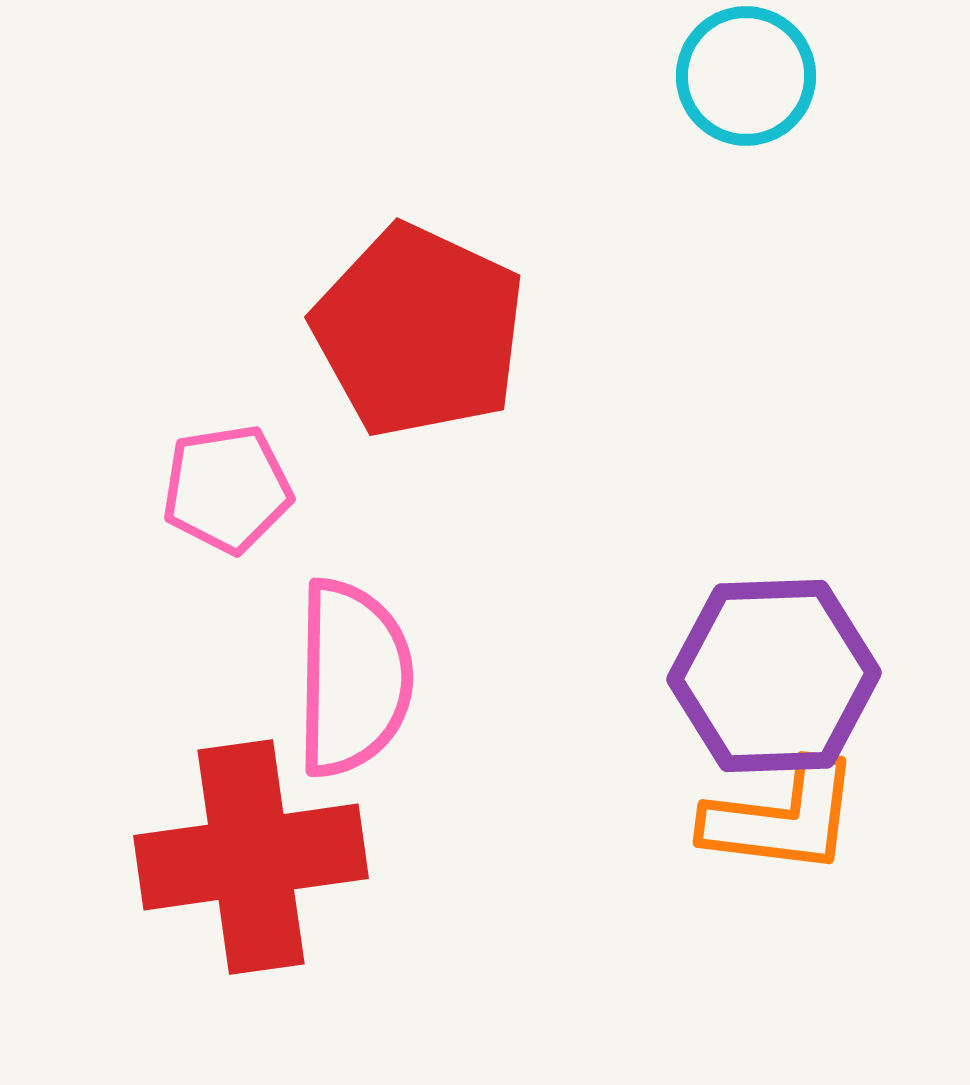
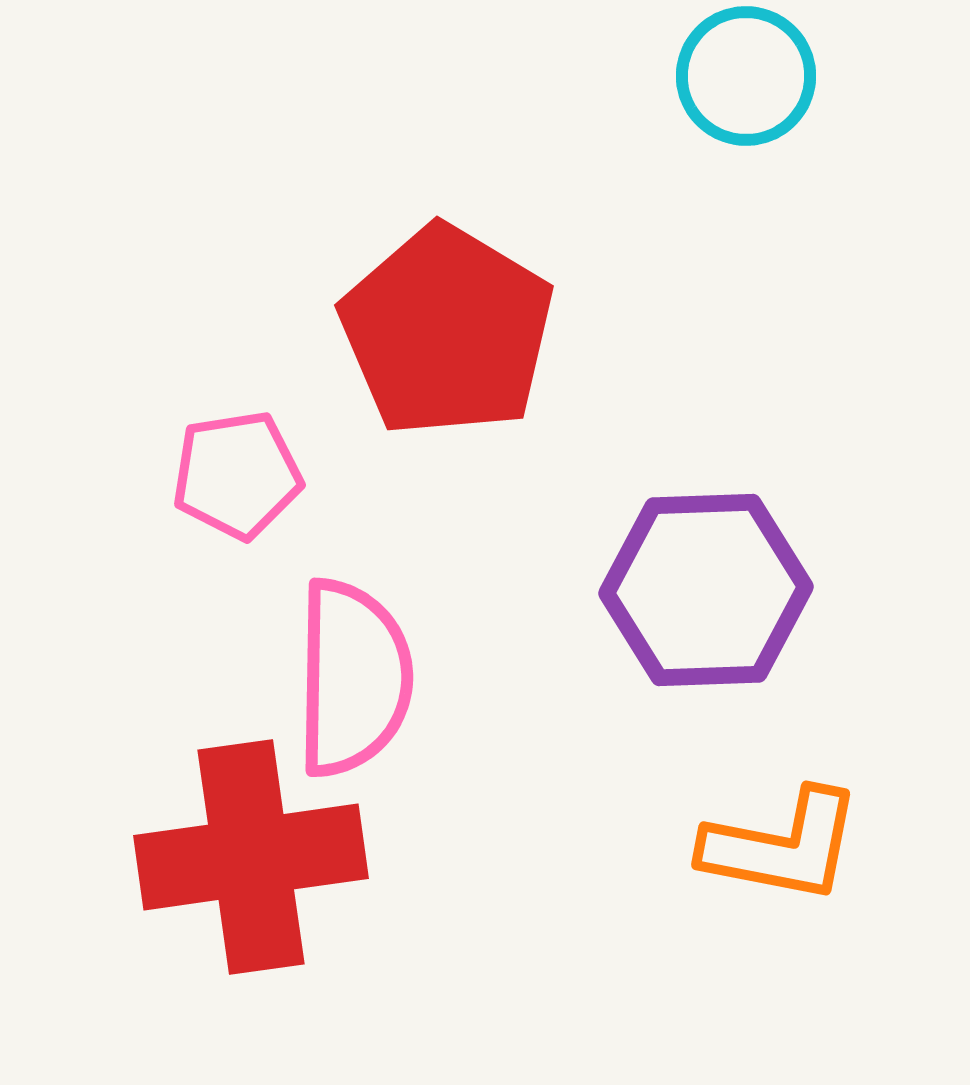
red pentagon: moved 28 px right; rotated 6 degrees clockwise
pink pentagon: moved 10 px right, 14 px up
purple hexagon: moved 68 px left, 86 px up
orange L-shape: moved 28 px down; rotated 4 degrees clockwise
